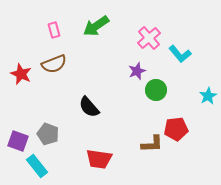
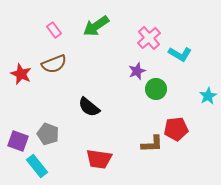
pink rectangle: rotated 21 degrees counterclockwise
cyan L-shape: rotated 20 degrees counterclockwise
green circle: moved 1 px up
black semicircle: rotated 10 degrees counterclockwise
